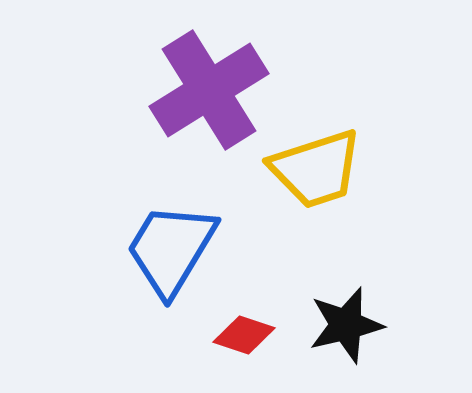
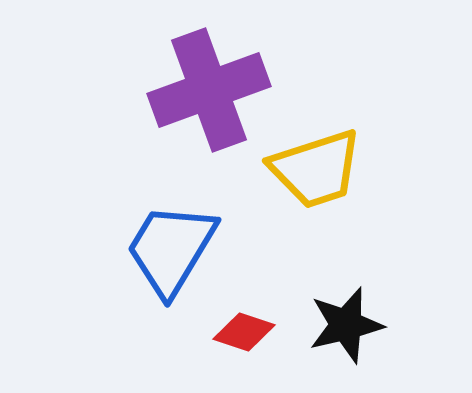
purple cross: rotated 12 degrees clockwise
red diamond: moved 3 px up
